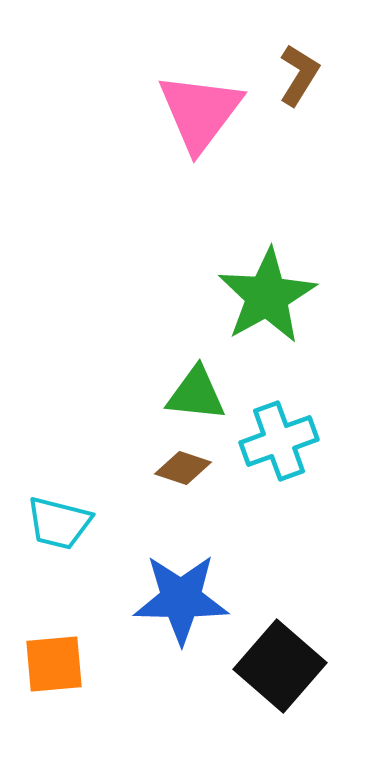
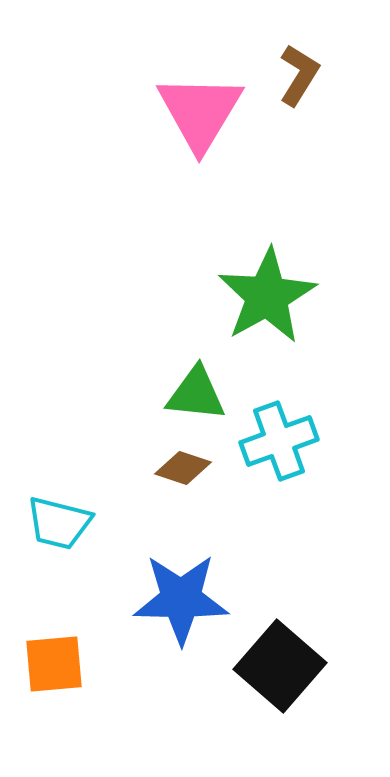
pink triangle: rotated 6 degrees counterclockwise
